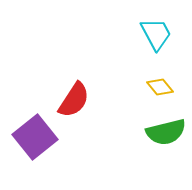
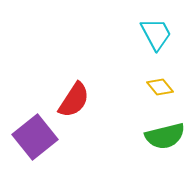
green semicircle: moved 1 px left, 4 px down
